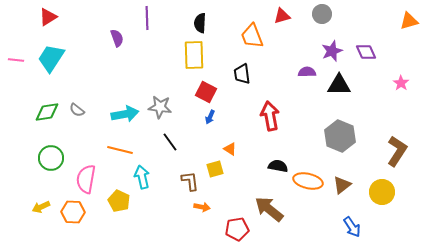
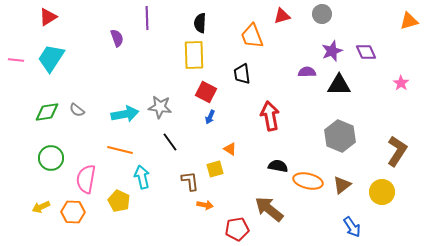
orange arrow at (202, 207): moved 3 px right, 2 px up
